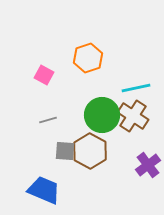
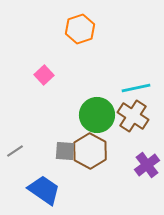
orange hexagon: moved 8 px left, 29 px up
pink square: rotated 18 degrees clockwise
green circle: moved 5 px left
gray line: moved 33 px left, 31 px down; rotated 18 degrees counterclockwise
purple cross: moved 1 px left
blue trapezoid: rotated 12 degrees clockwise
